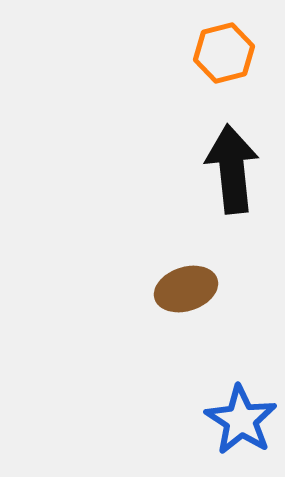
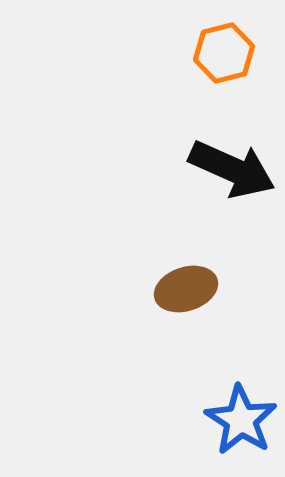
black arrow: rotated 120 degrees clockwise
